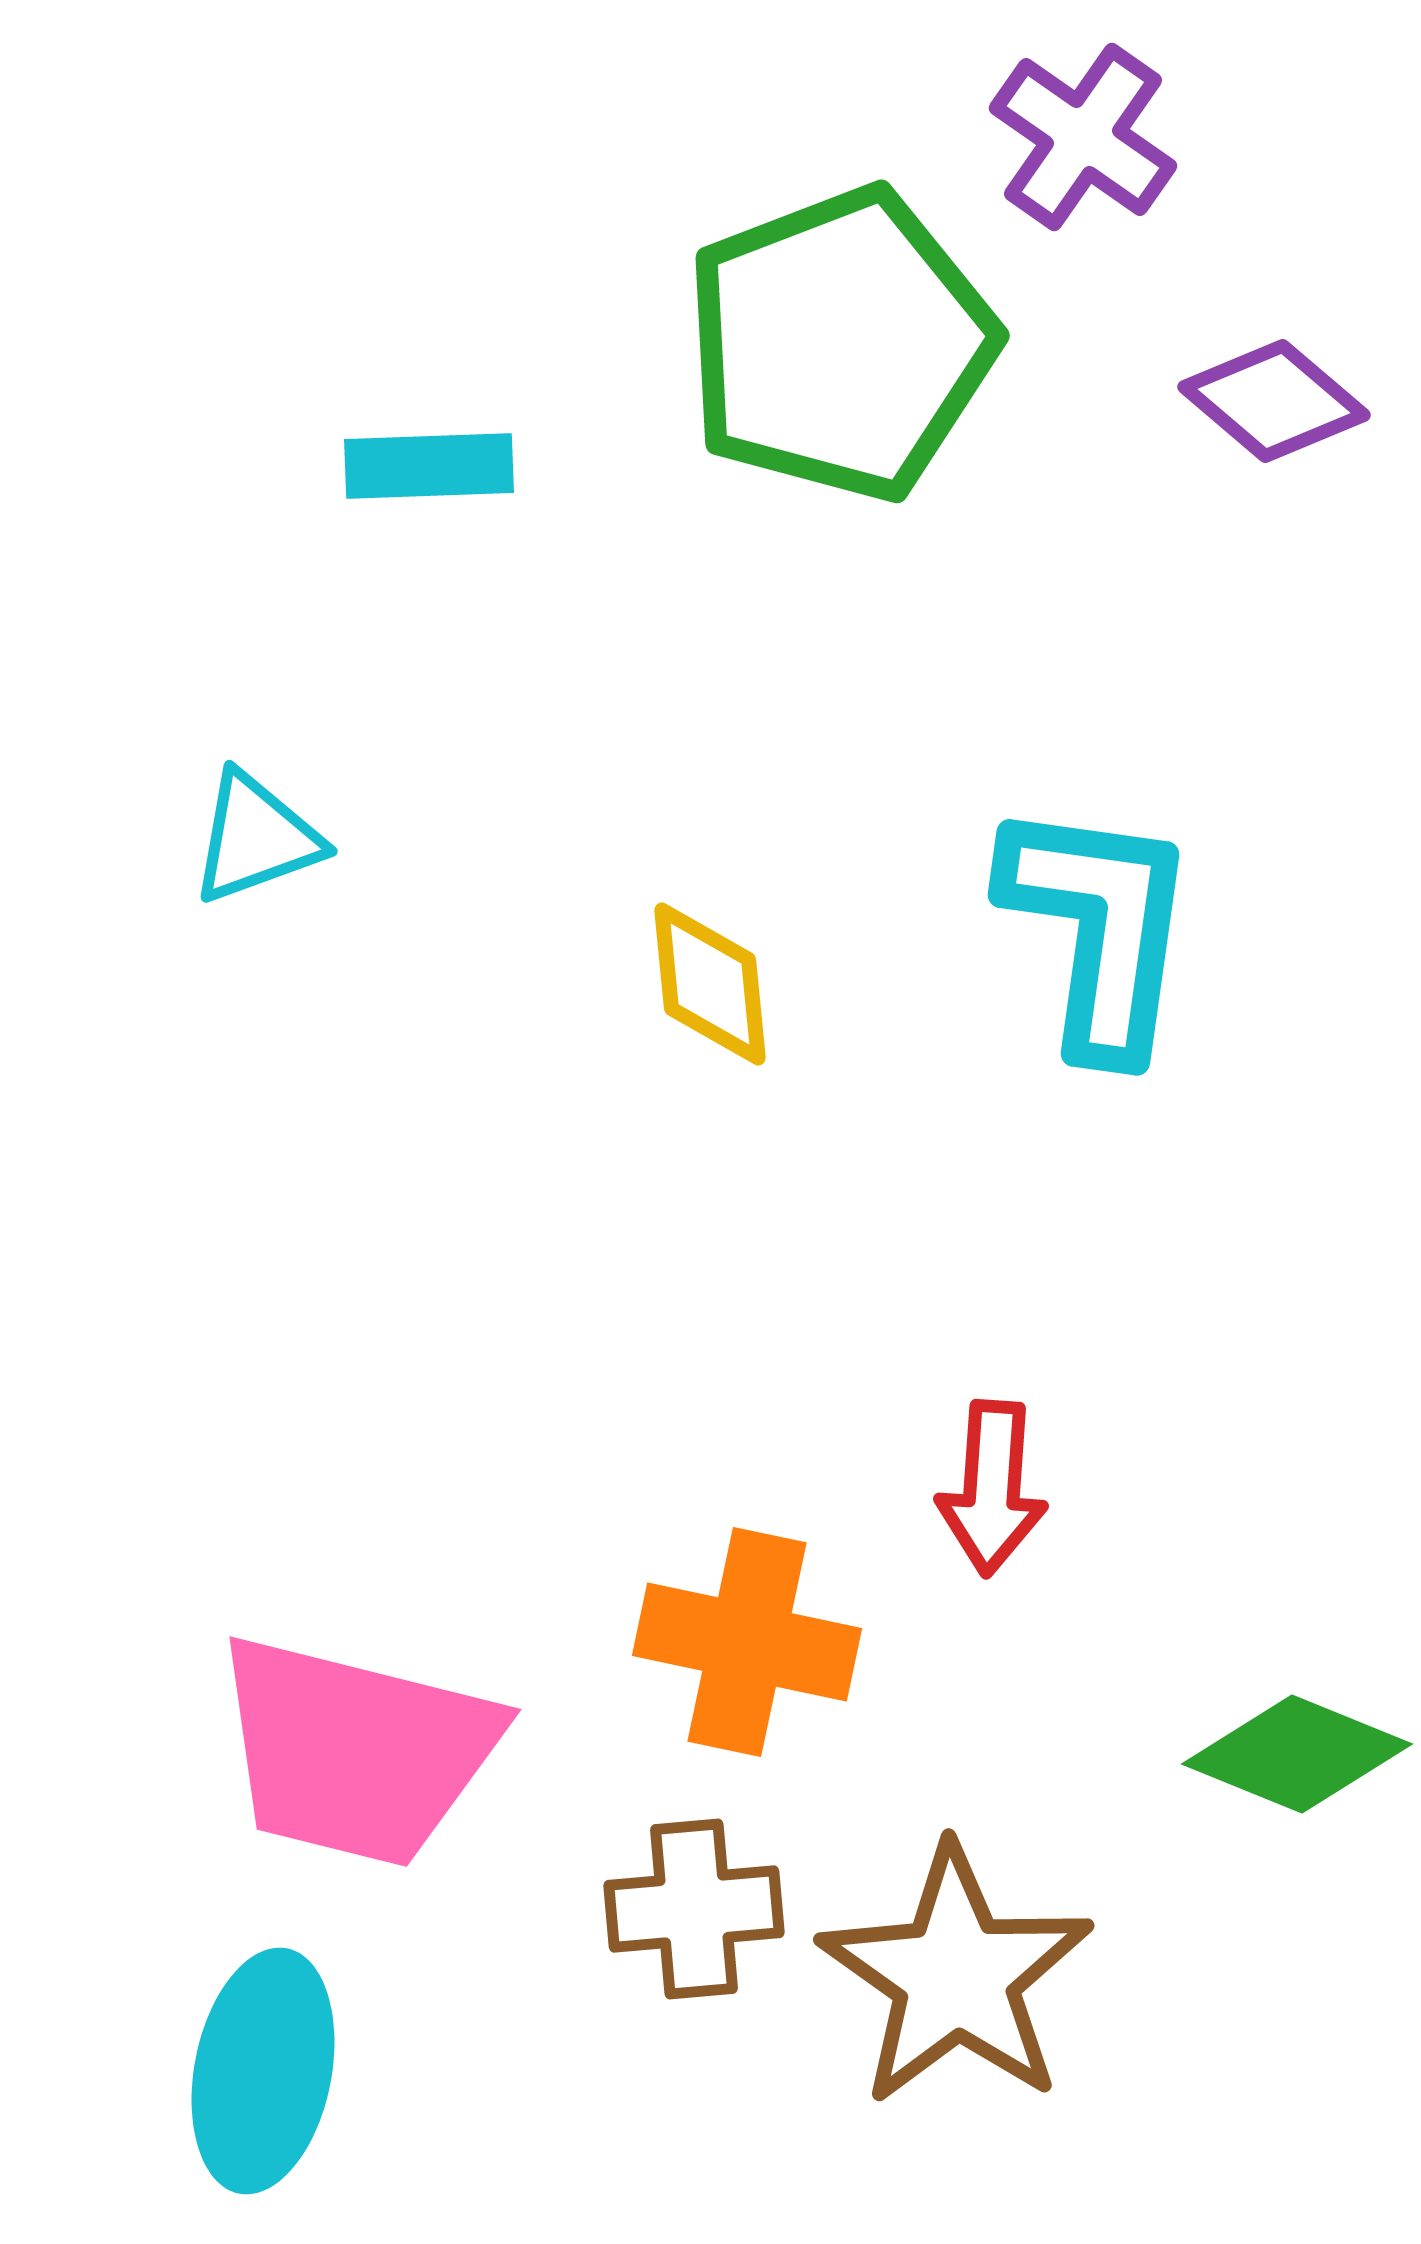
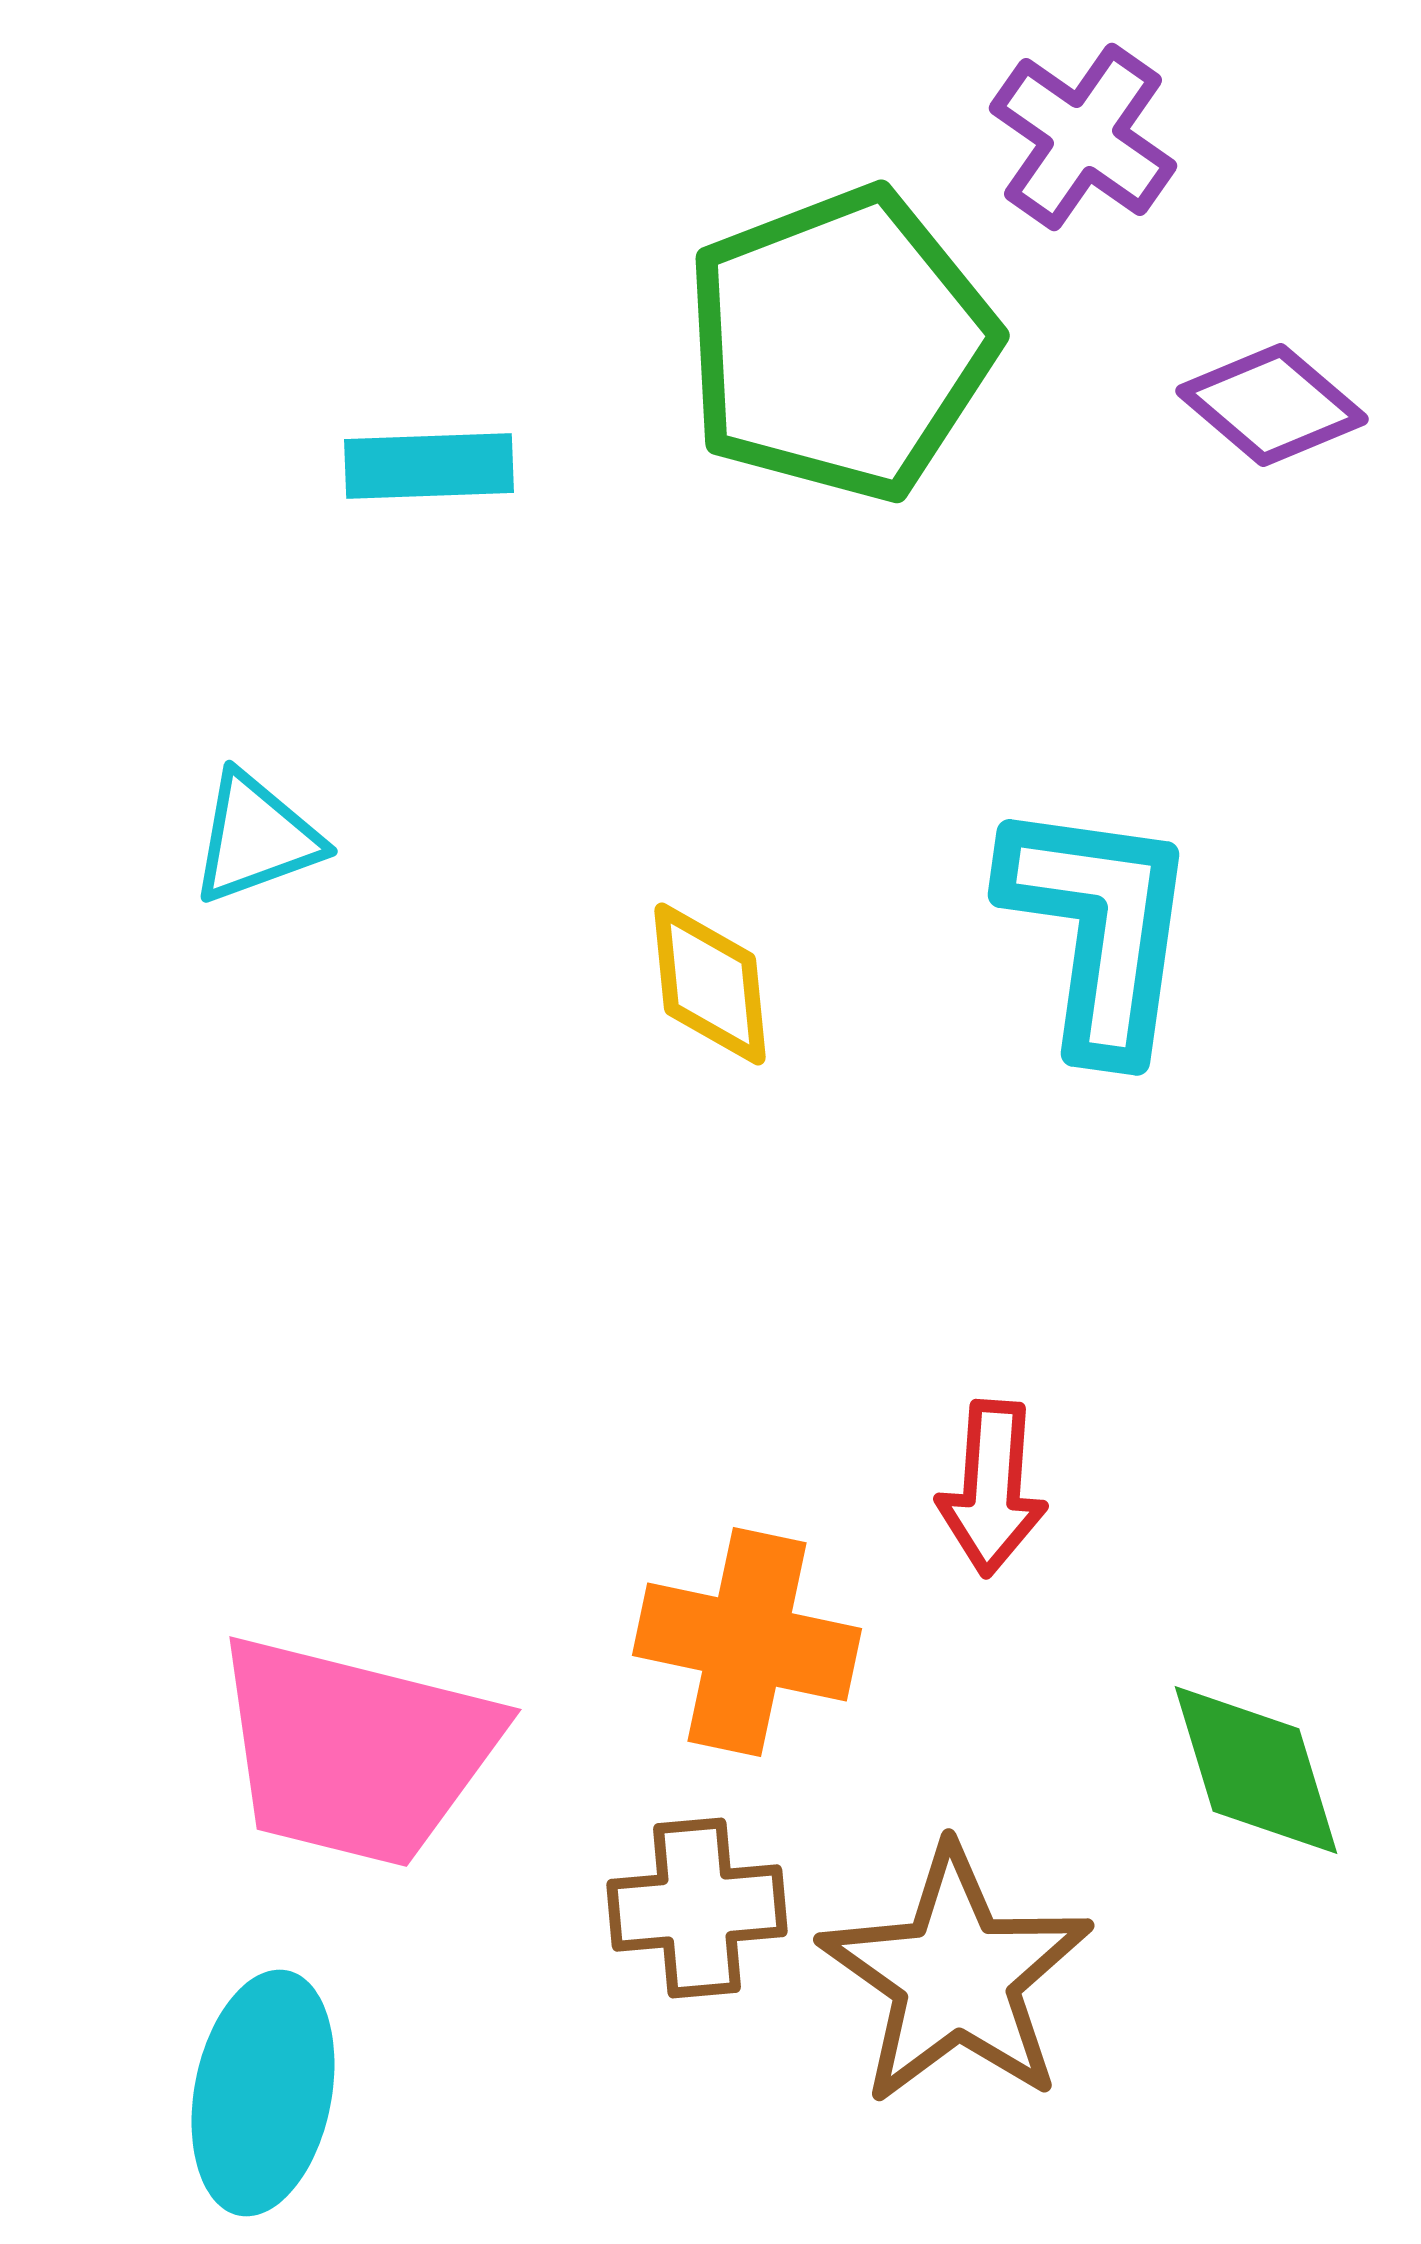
purple diamond: moved 2 px left, 4 px down
green diamond: moved 41 px left, 16 px down; rotated 51 degrees clockwise
brown cross: moved 3 px right, 1 px up
cyan ellipse: moved 22 px down
